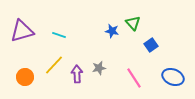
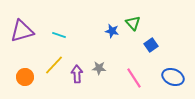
gray star: rotated 16 degrees clockwise
